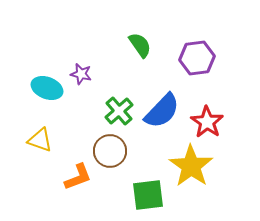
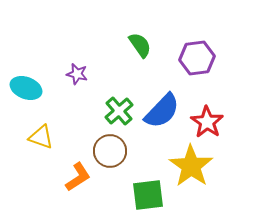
purple star: moved 4 px left
cyan ellipse: moved 21 px left
yellow triangle: moved 1 px right, 3 px up
orange L-shape: rotated 12 degrees counterclockwise
